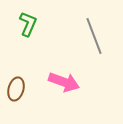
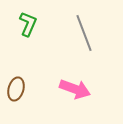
gray line: moved 10 px left, 3 px up
pink arrow: moved 11 px right, 7 px down
